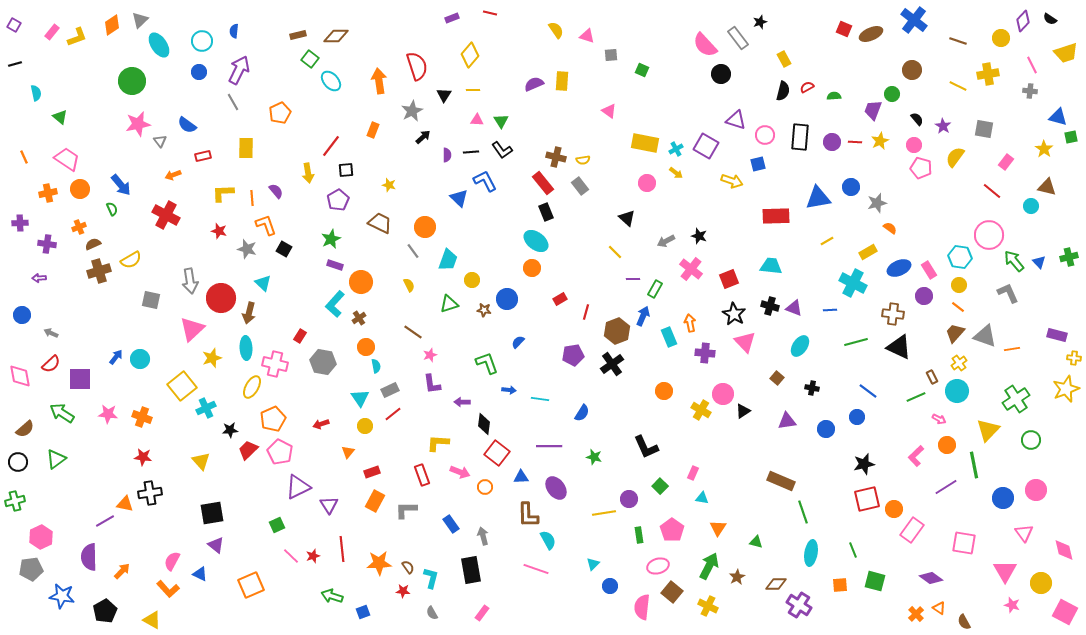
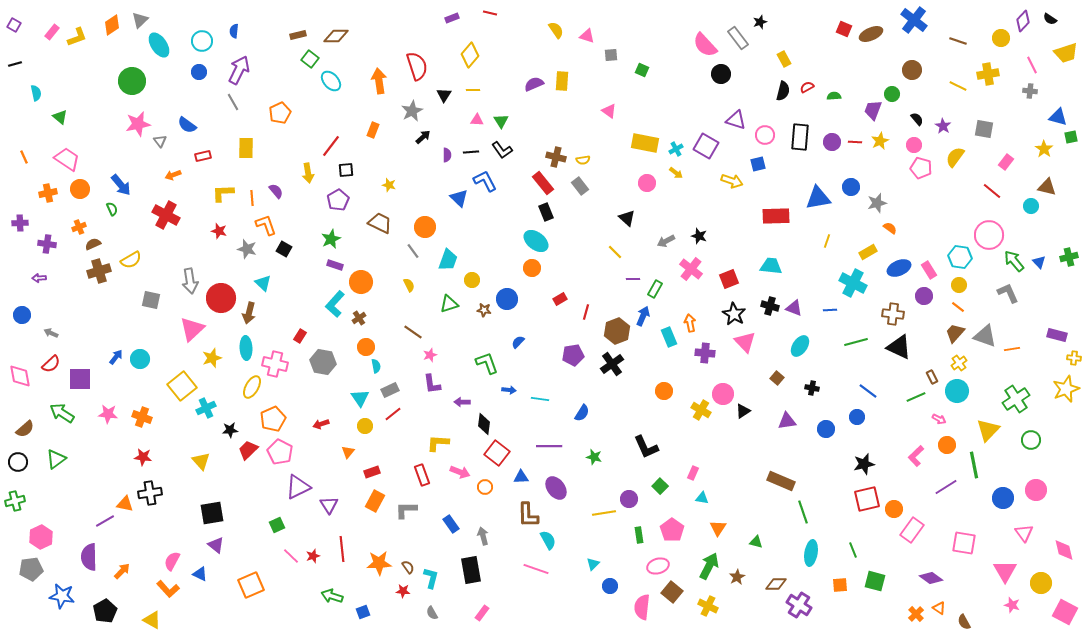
yellow line at (827, 241): rotated 40 degrees counterclockwise
